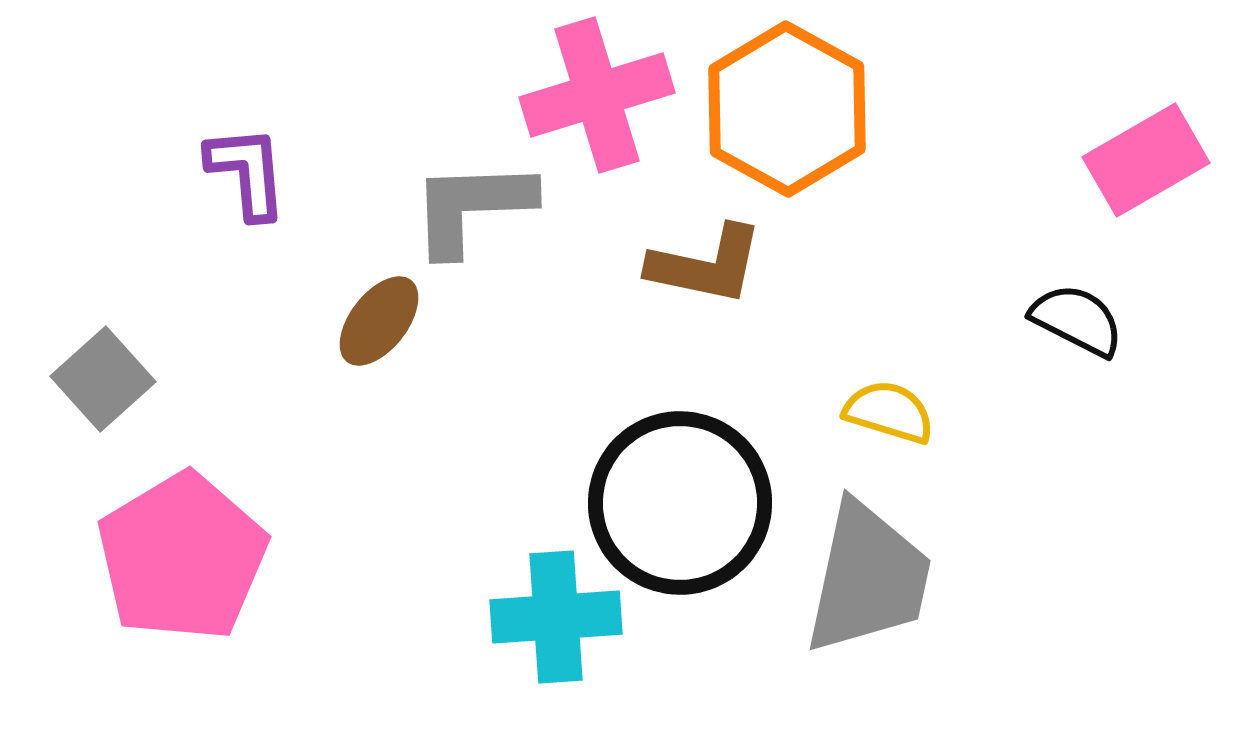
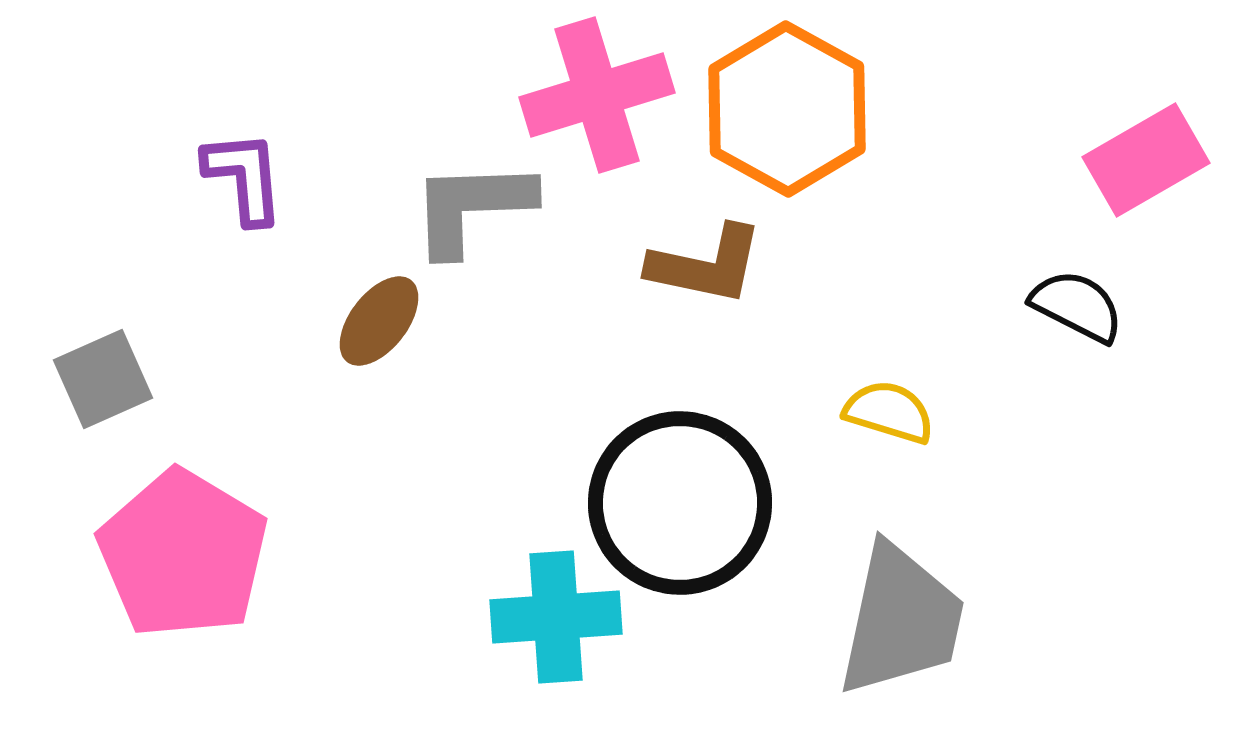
purple L-shape: moved 3 px left, 5 px down
black semicircle: moved 14 px up
gray square: rotated 18 degrees clockwise
pink pentagon: moved 1 px right, 3 px up; rotated 10 degrees counterclockwise
gray trapezoid: moved 33 px right, 42 px down
